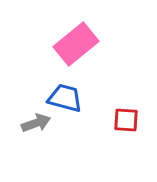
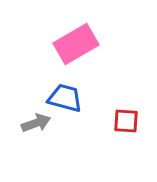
pink rectangle: rotated 9 degrees clockwise
red square: moved 1 px down
